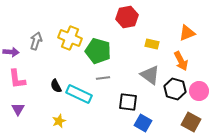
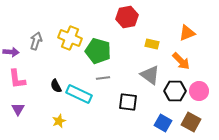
orange arrow: rotated 18 degrees counterclockwise
black hexagon: moved 2 px down; rotated 15 degrees counterclockwise
blue square: moved 20 px right
